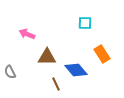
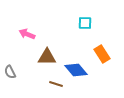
brown line: rotated 48 degrees counterclockwise
